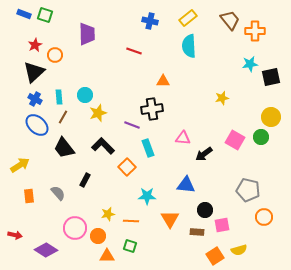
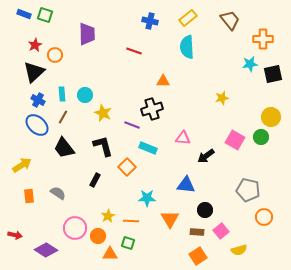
orange cross at (255, 31): moved 8 px right, 8 px down
cyan semicircle at (189, 46): moved 2 px left, 1 px down
black square at (271, 77): moved 2 px right, 3 px up
cyan rectangle at (59, 97): moved 3 px right, 3 px up
blue cross at (35, 99): moved 3 px right, 1 px down
black cross at (152, 109): rotated 10 degrees counterclockwise
yellow star at (98, 113): moved 5 px right; rotated 30 degrees counterclockwise
black L-shape at (103, 146): rotated 30 degrees clockwise
cyan rectangle at (148, 148): rotated 48 degrees counterclockwise
black arrow at (204, 154): moved 2 px right, 2 px down
yellow arrow at (20, 165): moved 2 px right
black rectangle at (85, 180): moved 10 px right
gray semicircle at (58, 193): rotated 14 degrees counterclockwise
cyan star at (147, 196): moved 2 px down
yellow star at (108, 214): moved 2 px down; rotated 16 degrees counterclockwise
pink square at (222, 225): moved 1 px left, 6 px down; rotated 28 degrees counterclockwise
green square at (130, 246): moved 2 px left, 3 px up
orange triangle at (107, 256): moved 3 px right, 2 px up
orange square at (215, 256): moved 17 px left
